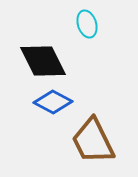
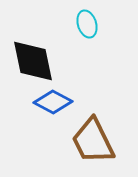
black diamond: moved 10 px left; rotated 15 degrees clockwise
